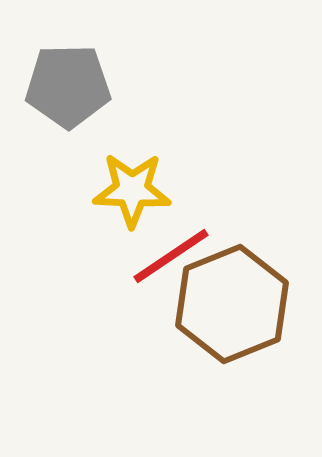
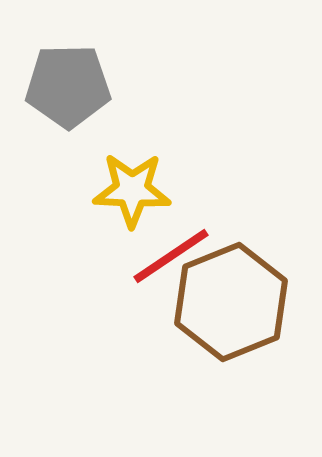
brown hexagon: moved 1 px left, 2 px up
